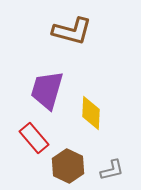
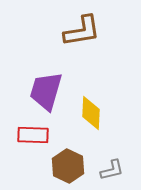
brown L-shape: moved 10 px right; rotated 24 degrees counterclockwise
purple trapezoid: moved 1 px left, 1 px down
red rectangle: moved 1 px left, 3 px up; rotated 48 degrees counterclockwise
